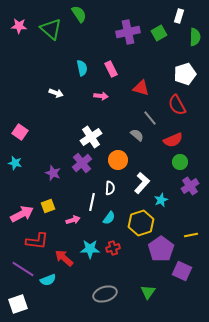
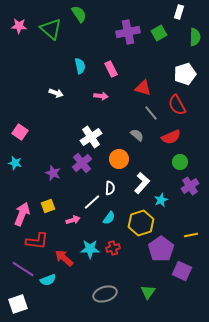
white rectangle at (179, 16): moved 4 px up
cyan semicircle at (82, 68): moved 2 px left, 2 px up
red triangle at (141, 88): moved 2 px right
gray line at (150, 118): moved 1 px right, 5 px up
red semicircle at (173, 140): moved 2 px left, 3 px up
orange circle at (118, 160): moved 1 px right, 1 px up
white line at (92, 202): rotated 36 degrees clockwise
pink arrow at (22, 214): rotated 40 degrees counterclockwise
